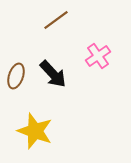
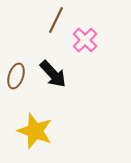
brown line: rotated 28 degrees counterclockwise
pink cross: moved 13 px left, 16 px up; rotated 10 degrees counterclockwise
